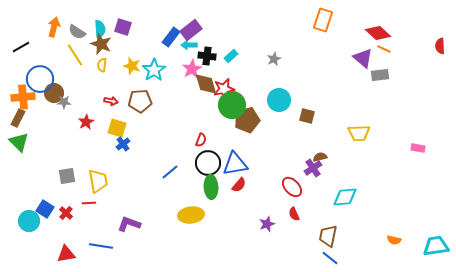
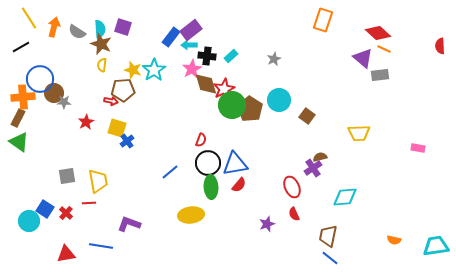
yellow line at (75, 55): moved 46 px left, 37 px up
yellow star at (132, 66): moved 1 px right, 4 px down
red star at (224, 89): rotated 15 degrees counterclockwise
brown pentagon at (140, 101): moved 17 px left, 11 px up
brown square at (307, 116): rotated 21 degrees clockwise
brown pentagon at (247, 120): moved 3 px right, 11 px up; rotated 25 degrees counterclockwise
green triangle at (19, 142): rotated 10 degrees counterclockwise
blue cross at (123, 144): moved 4 px right, 3 px up
red ellipse at (292, 187): rotated 20 degrees clockwise
